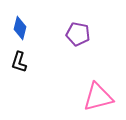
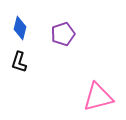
purple pentagon: moved 15 px left; rotated 30 degrees counterclockwise
